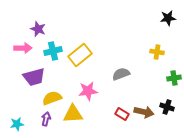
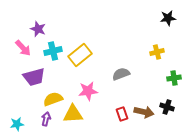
pink arrow: rotated 48 degrees clockwise
yellow cross: rotated 24 degrees counterclockwise
yellow semicircle: moved 1 px right, 1 px down
red rectangle: rotated 40 degrees clockwise
